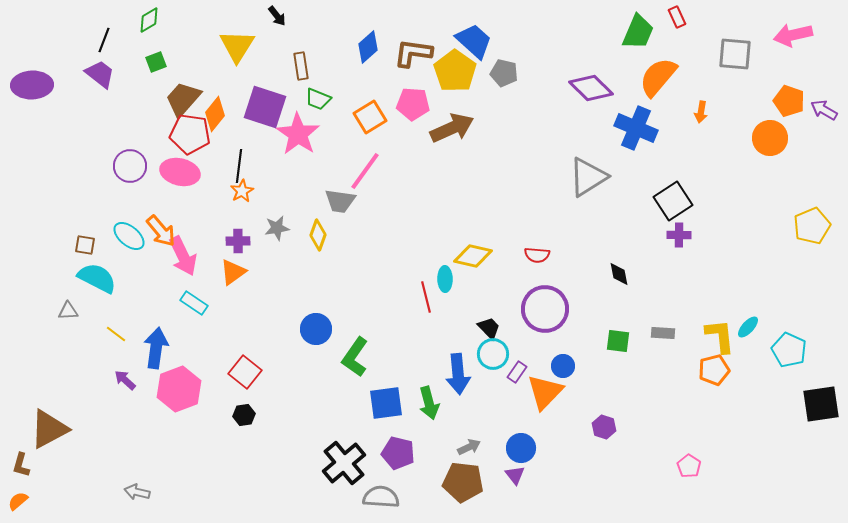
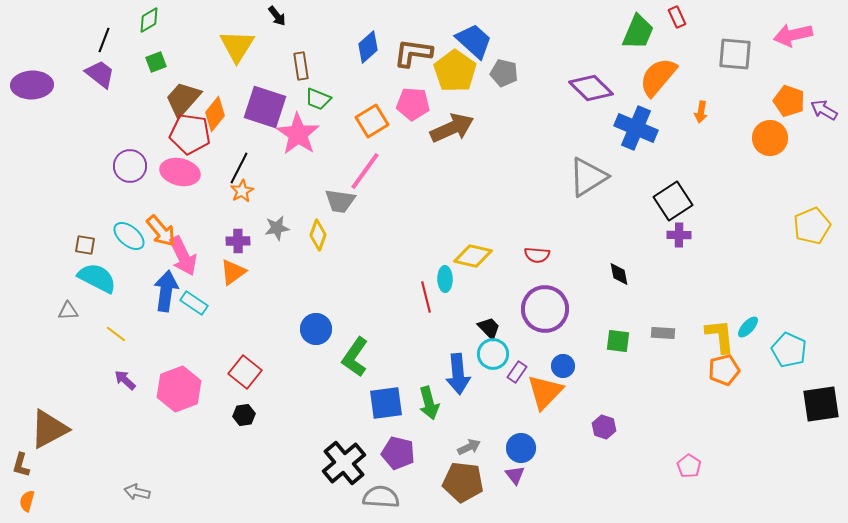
orange square at (370, 117): moved 2 px right, 4 px down
black line at (239, 166): moved 2 px down; rotated 20 degrees clockwise
blue arrow at (156, 348): moved 10 px right, 57 px up
orange pentagon at (714, 370): moved 10 px right
orange semicircle at (18, 501): moved 9 px right; rotated 35 degrees counterclockwise
